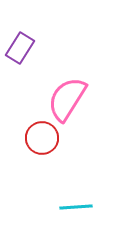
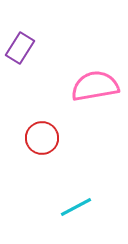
pink semicircle: moved 28 px right, 13 px up; rotated 48 degrees clockwise
cyan line: rotated 24 degrees counterclockwise
